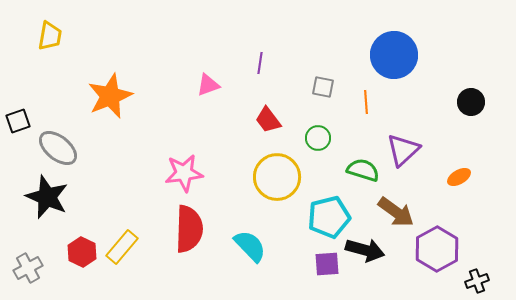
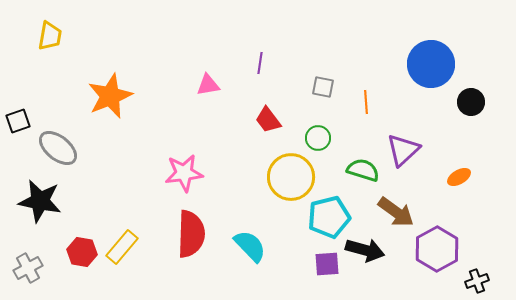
blue circle: moved 37 px right, 9 px down
pink triangle: rotated 10 degrees clockwise
yellow circle: moved 14 px right
black star: moved 7 px left, 4 px down; rotated 12 degrees counterclockwise
red semicircle: moved 2 px right, 5 px down
red hexagon: rotated 16 degrees counterclockwise
